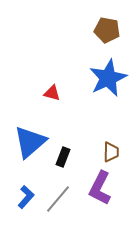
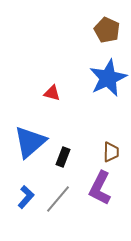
brown pentagon: rotated 15 degrees clockwise
